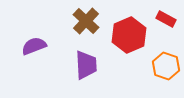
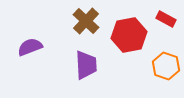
red hexagon: rotated 12 degrees clockwise
purple semicircle: moved 4 px left, 1 px down
